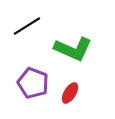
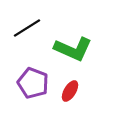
black line: moved 2 px down
red ellipse: moved 2 px up
